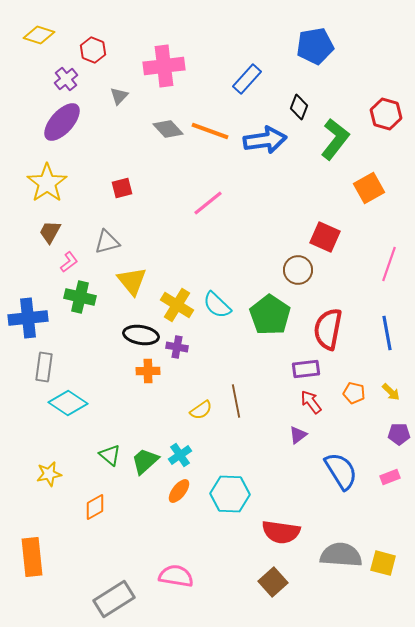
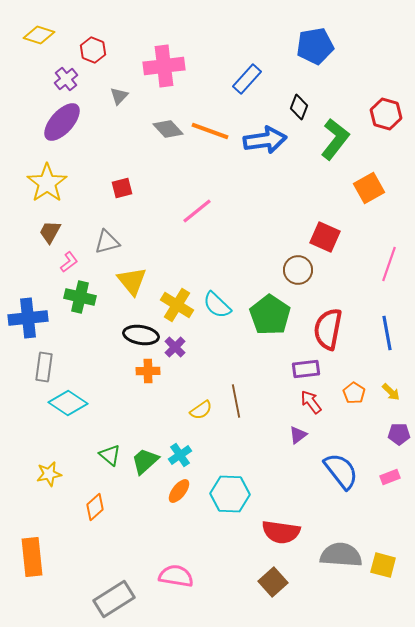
pink line at (208, 203): moved 11 px left, 8 px down
purple cross at (177, 347): moved 2 px left; rotated 35 degrees clockwise
orange pentagon at (354, 393): rotated 20 degrees clockwise
blue semicircle at (341, 471): rotated 6 degrees counterclockwise
orange diamond at (95, 507): rotated 12 degrees counterclockwise
yellow square at (383, 563): moved 2 px down
